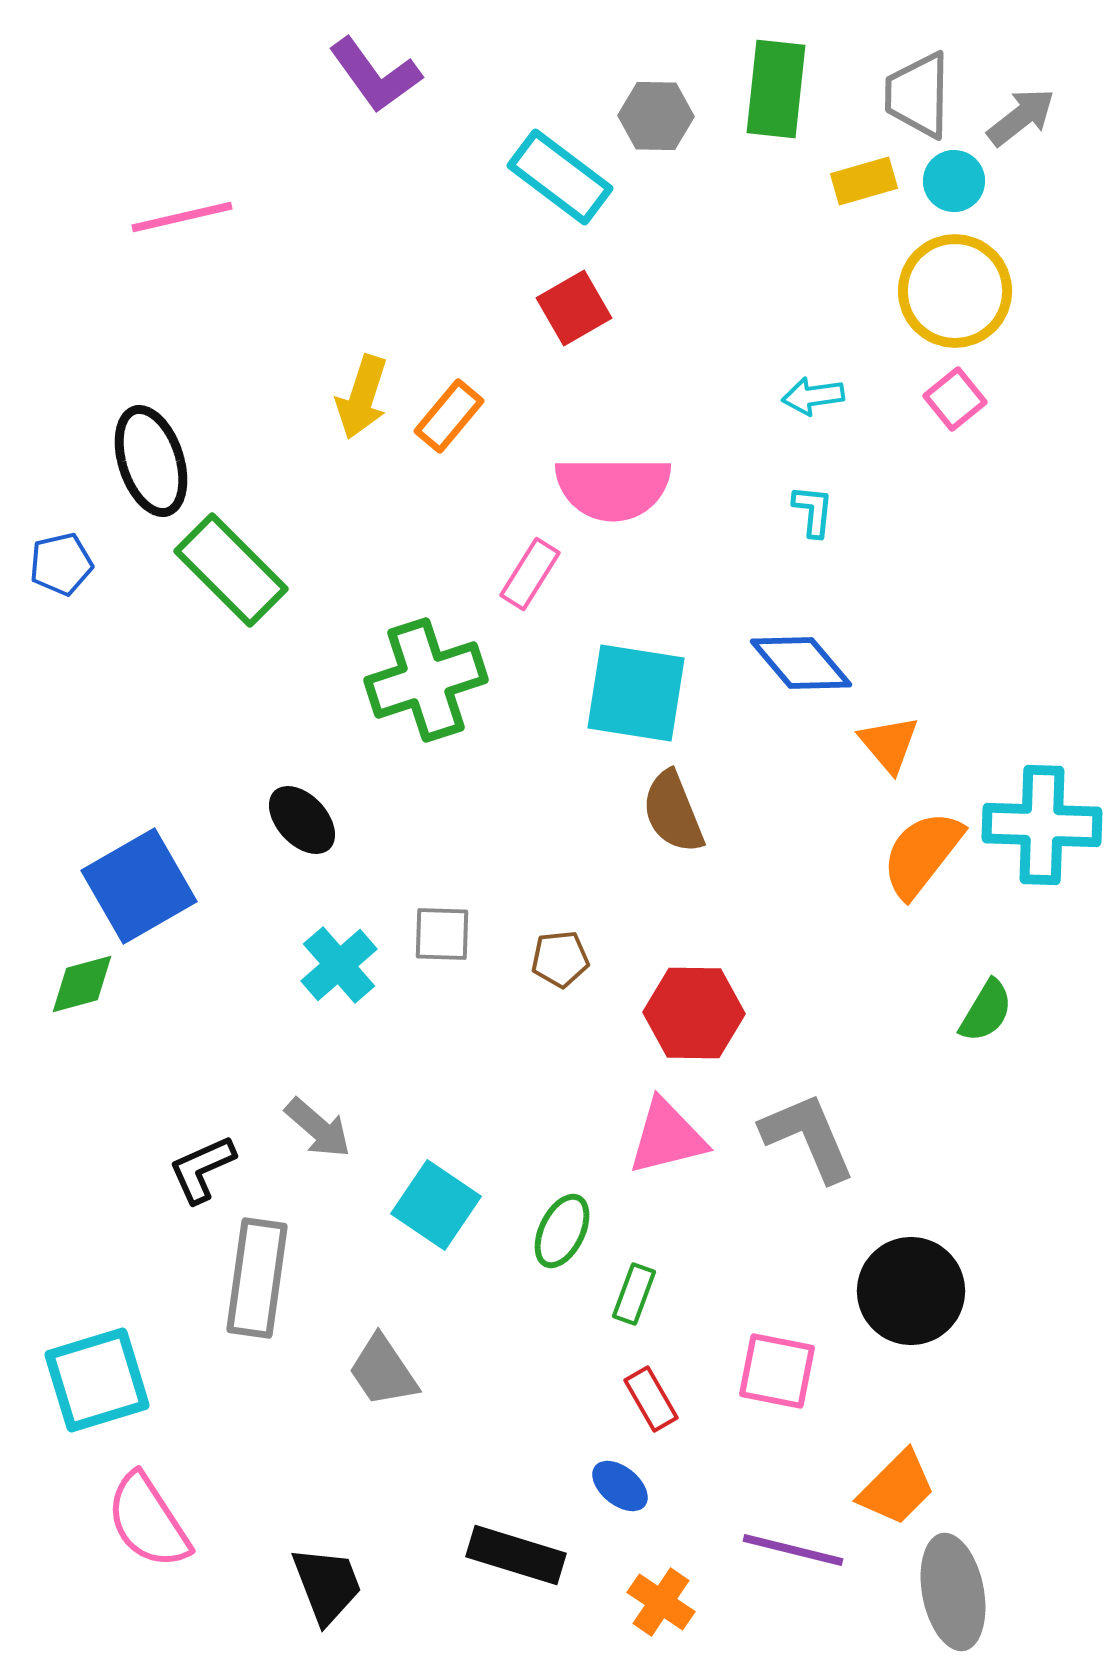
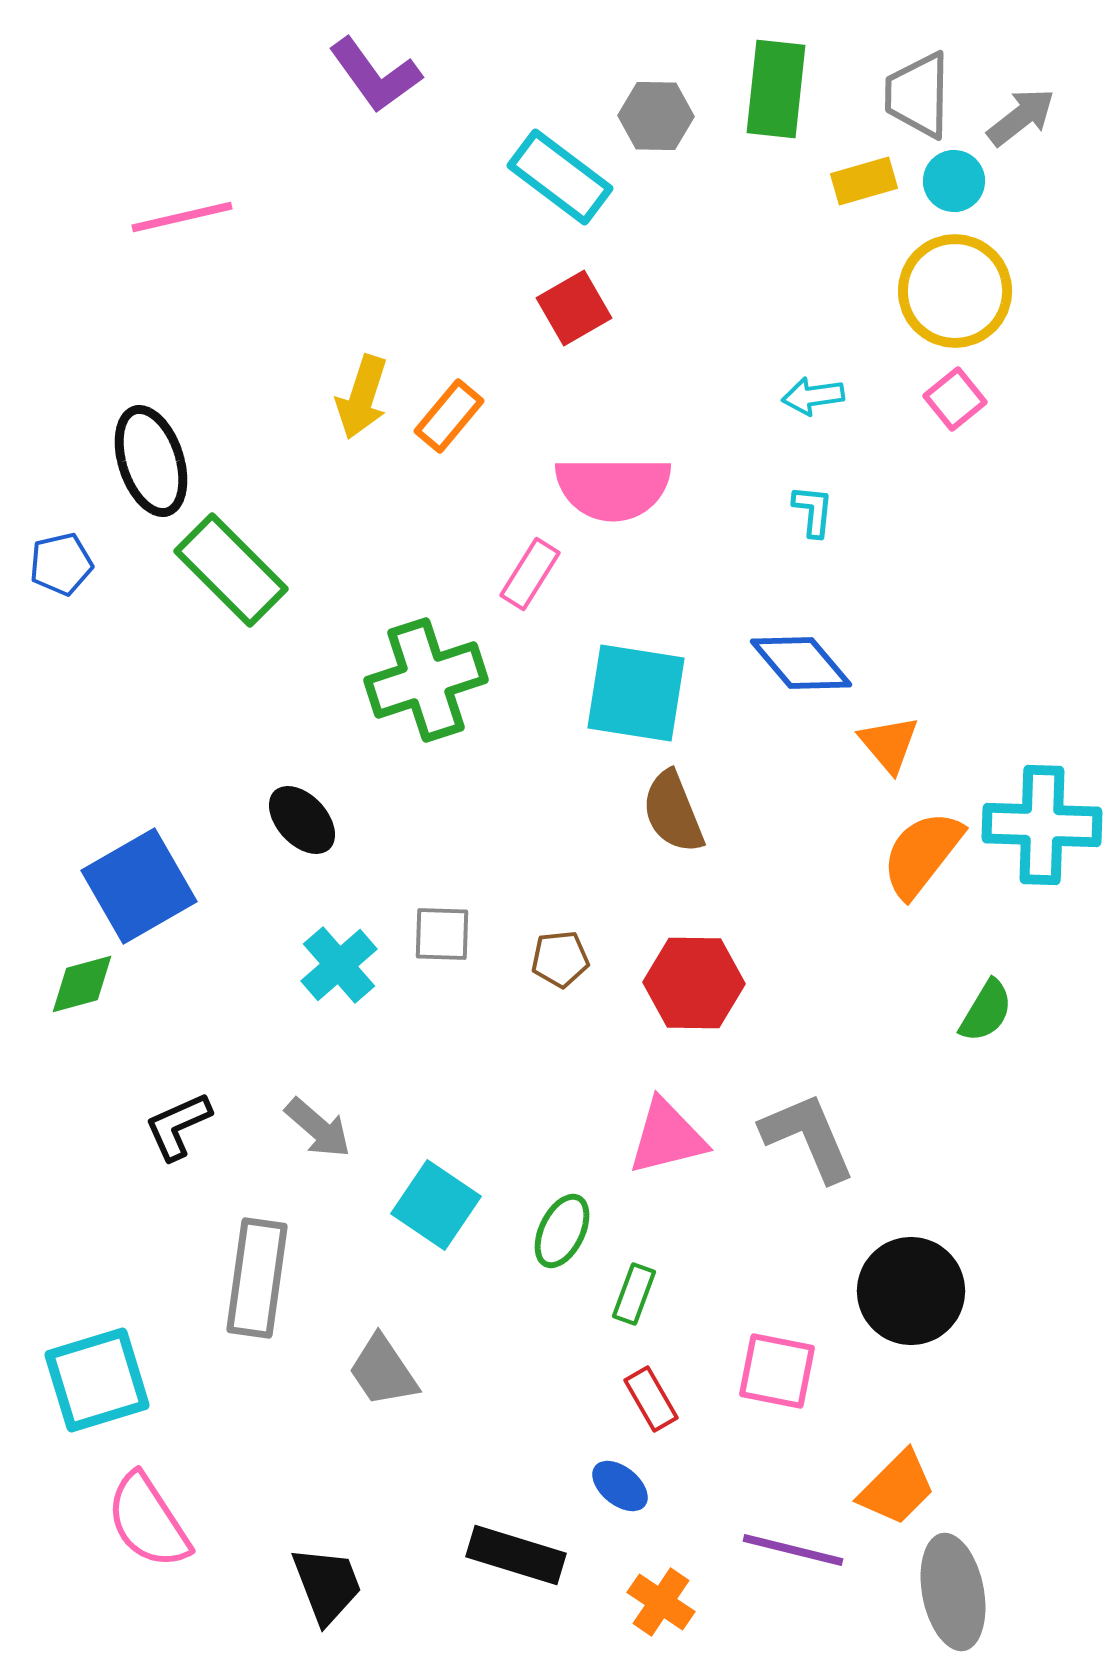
red hexagon at (694, 1013): moved 30 px up
black L-shape at (202, 1169): moved 24 px left, 43 px up
